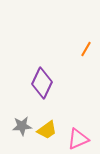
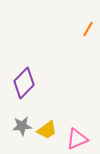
orange line: moved 2 px right, 20 px up
purple diamond: moved 18 px left; rotated 20 degrees clockwise
pink triangle: moved 1 px left
